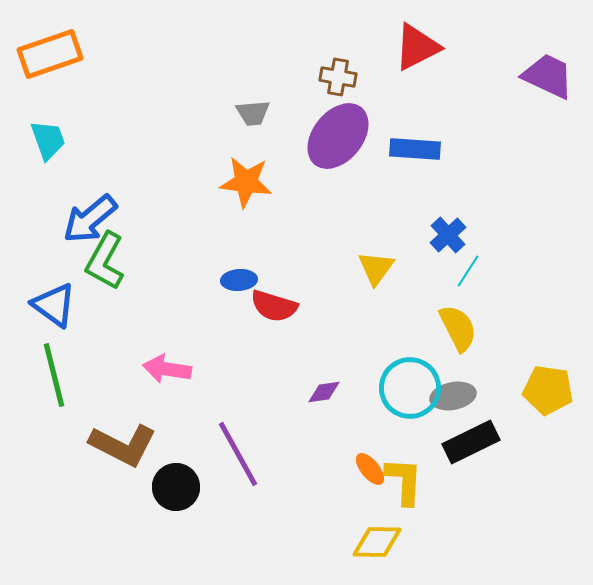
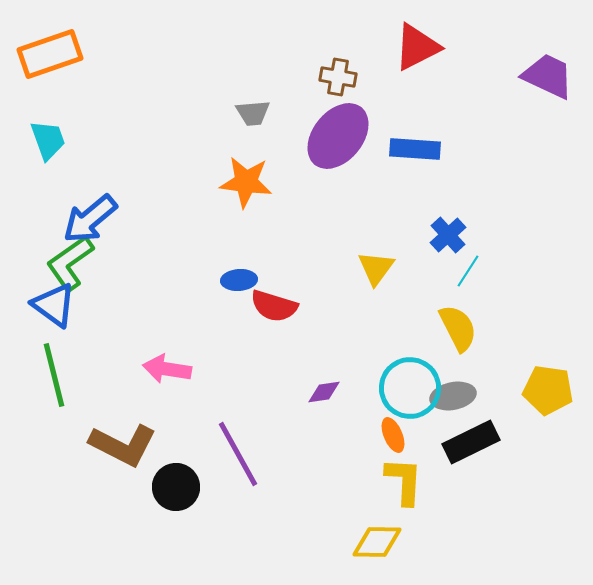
green L-shape: moved 35 px left, 2 px down; rotated 26 degrees clockwise
orange ellipse: moved 23 px right, 34 px up; rotated 16 degrees clockwise
